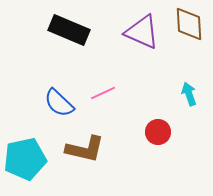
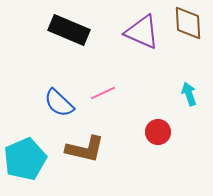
brown diamond: moved 1 px left, 1 px up
cyan pentagon: rotated 12 degrees counterclockwise
